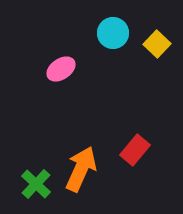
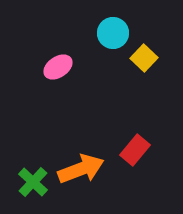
yellow square: moved 13 px left, 14 px down
pink ellipse: moved 3 px left, 2 px up
orange arrow: rotated 45 degrees clockwise
green cross: moved 3 px left, 2 px up
